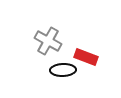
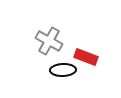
gray cross: moved 1 px right
